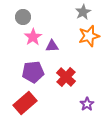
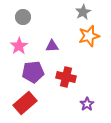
pink star: moved 14 px left, 9 px down
red cross: rotated 30 degrees counterclockwise
